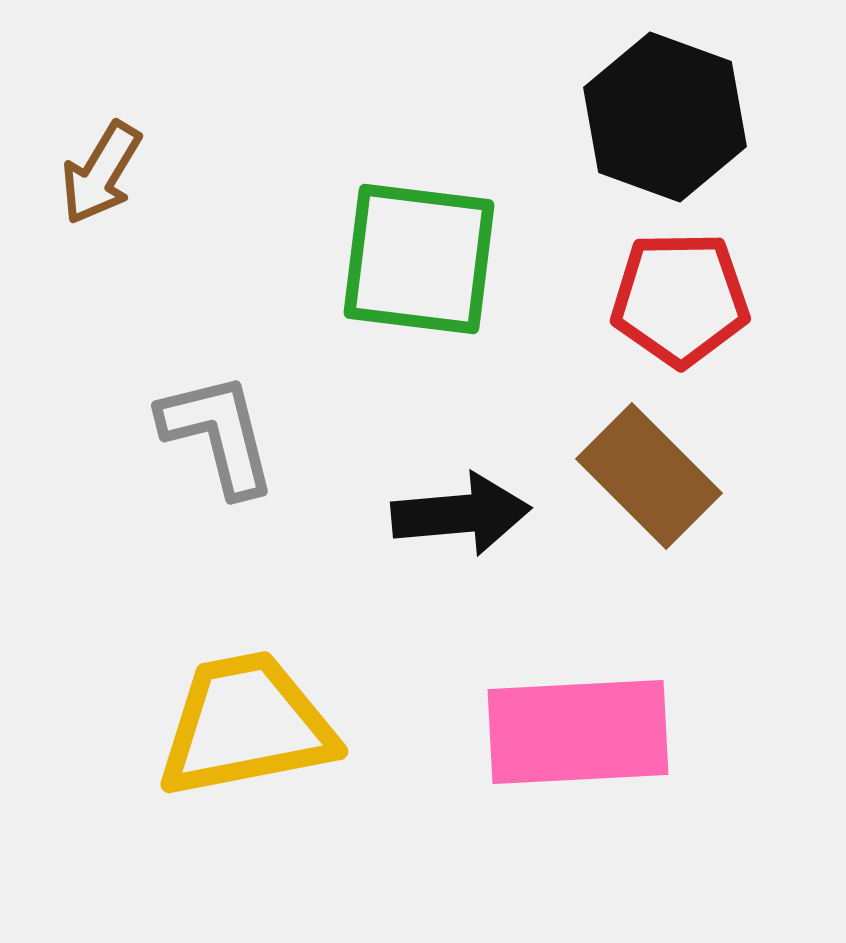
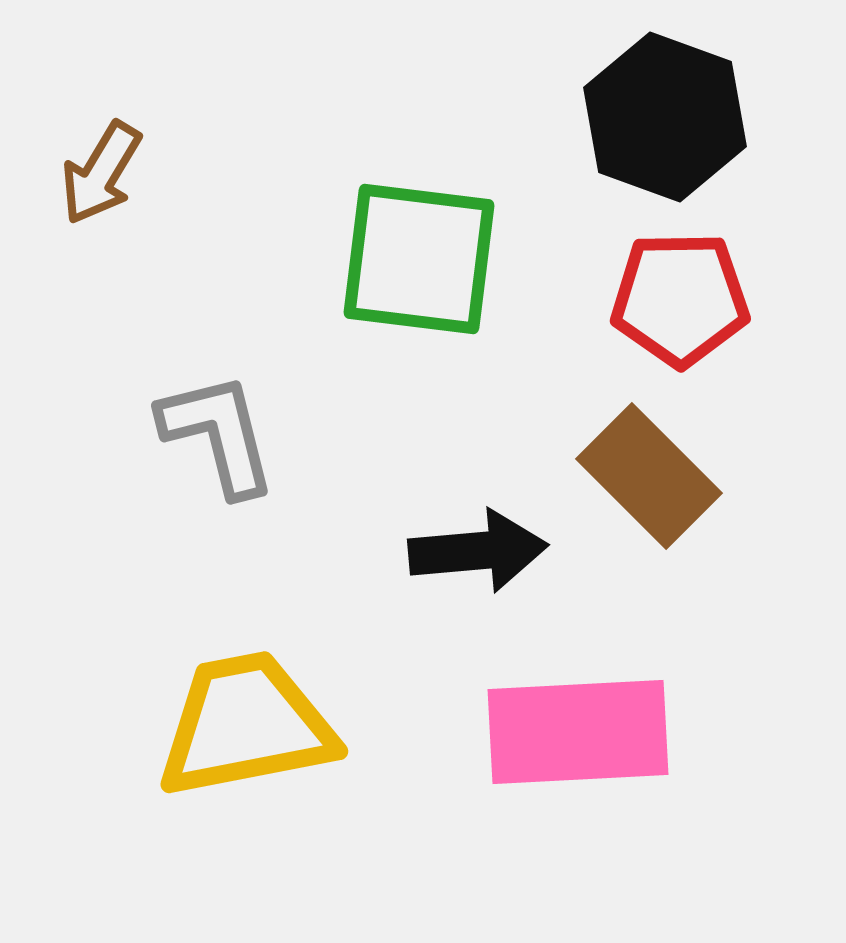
black arrow: moved 17 px right, 37 px down
